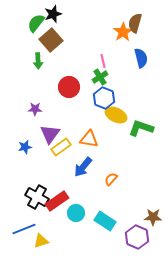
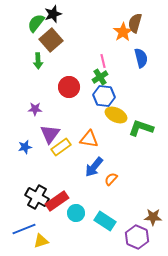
blue hexagon: moved 2 px up; rotated 15 degrees counterclockwise
blue arrow: moved 11 px right
